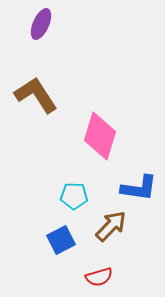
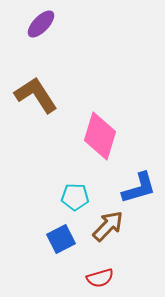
purple ellipse: rotated 20 degrees clockwise
blue L-shape: rotated 24 degrees counterclockwise
cyan pentagon: moved 1 px right, 1 px down
brown arrow: moved 3 px left
blue square: moved 1 px up
red semicircle: moved 1 px right, 1 px down
